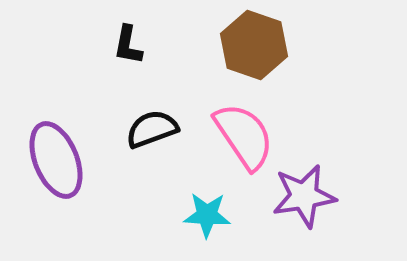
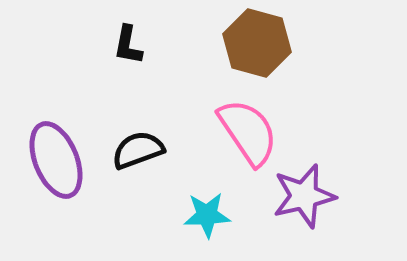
brown hexagon: moved 3 px right, 2 px up; rotated 4 degrees counterclockwise
black semicircle: moved 14 px left, 21 px down
pink semicircle: moved 4 px right, 4 px up
purple star: rotated 4 degrees counterclockwise
cyan star: rotated 6 degrees counterclockwise
